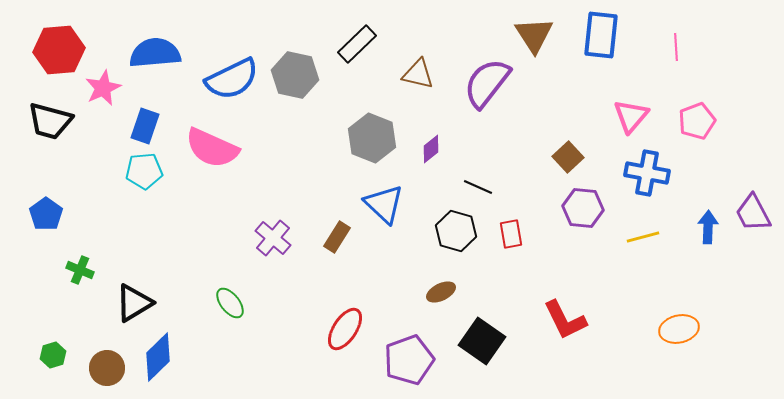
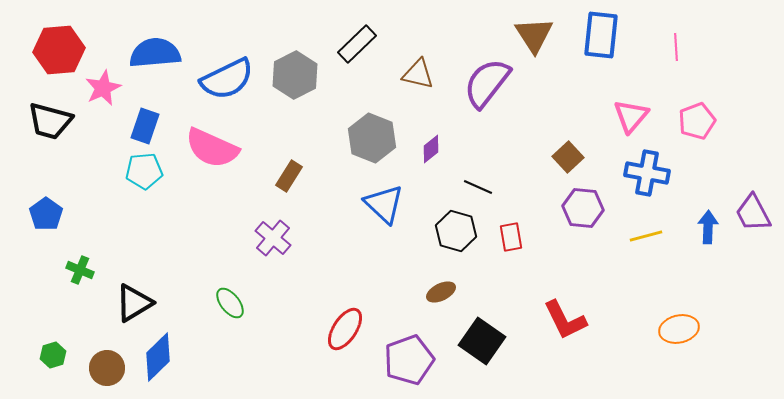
gray hexagon at (295, 75): rotated 21 degrees clockwise
blue semicircle at (232, 79): moved 5 px left
red rectangle at (511, 234): moved 3 px down
brown rectangle at (337, 237): moved 48 px left, 61 px up
yellow line at (643, 237): moved 3 px right, 1 px up
